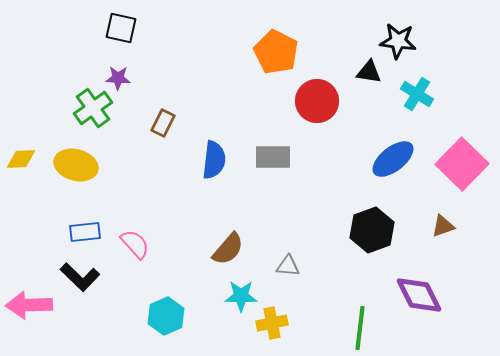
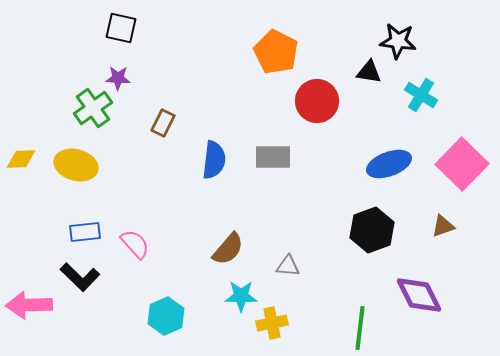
cyan cross: moved 4 px right, 1 px down
blue ellipse: moved 4 px left, 5 px down; rotated 18 degrees clockwise
